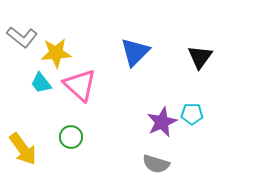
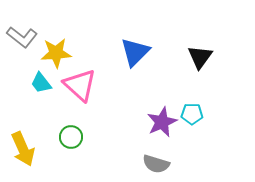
yellow arrow: rotated 12 degrees clockwise
